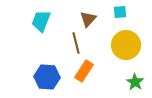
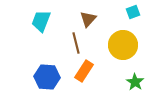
cyan square: moved 13 px right; rotated 16 degrees counterclockwise
yellow circle: moved 3 px left
